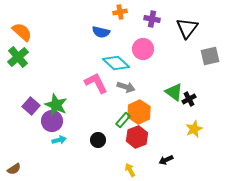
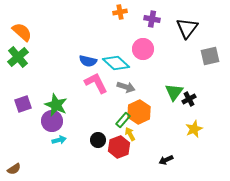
blue semicircle: moved 13 px left, 29 px down
green triangle: rotated 30 degrees clockwise
purple square: moved 8 px left, 2 px up; rotated 30 degrees clockwise
red hexagon: moved 18 px left, 10 px down
yellow arrow: moved 36 px up
